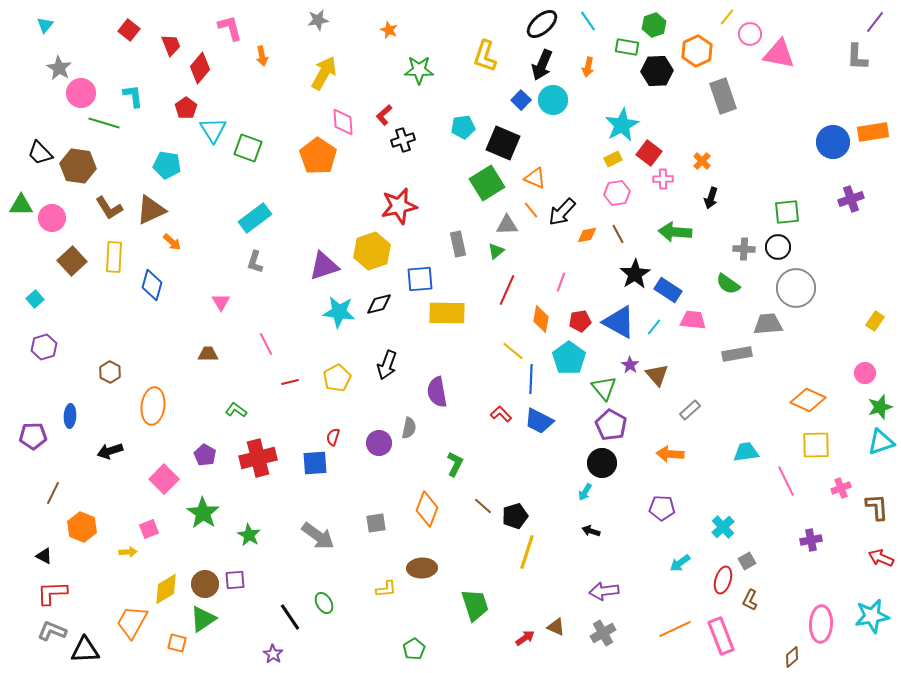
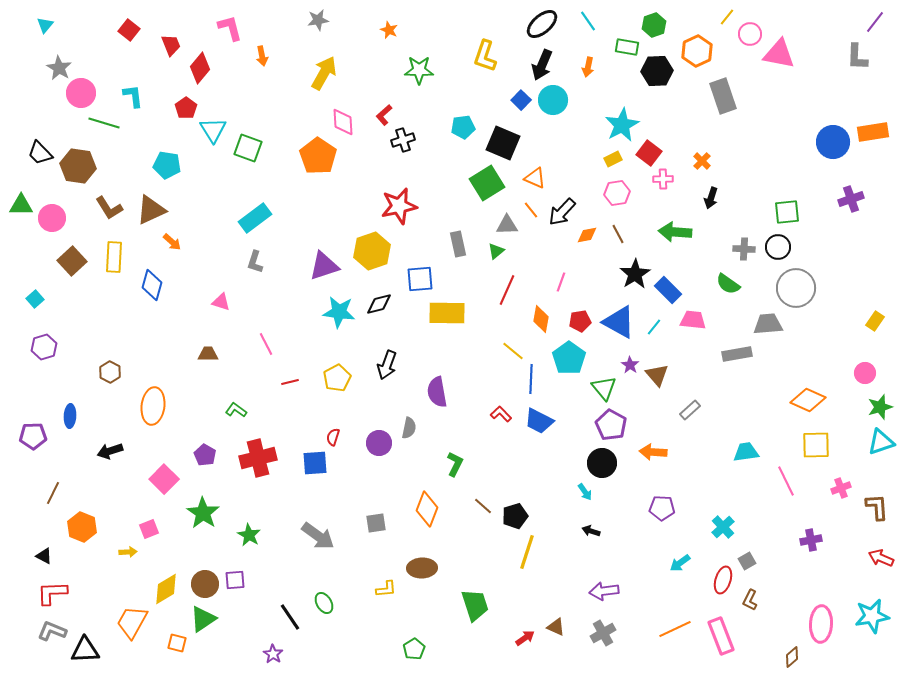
blue rectangle at (668, 290): rotated 12 degrees clockwise
pink triangle at (221, 302): rotated 42 degrees counterclockwise
orange arrow at (670, 454): moved 17 px left, 2 px up
cyan arrow at (585, 492): rotated 66 degrees counterclockwise
